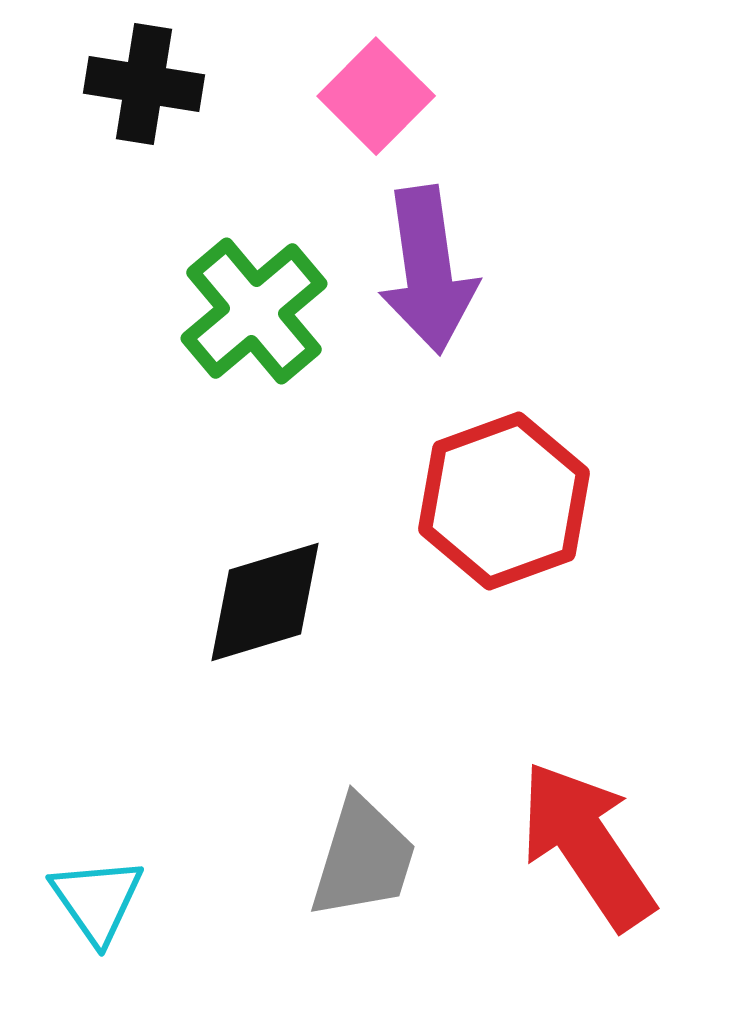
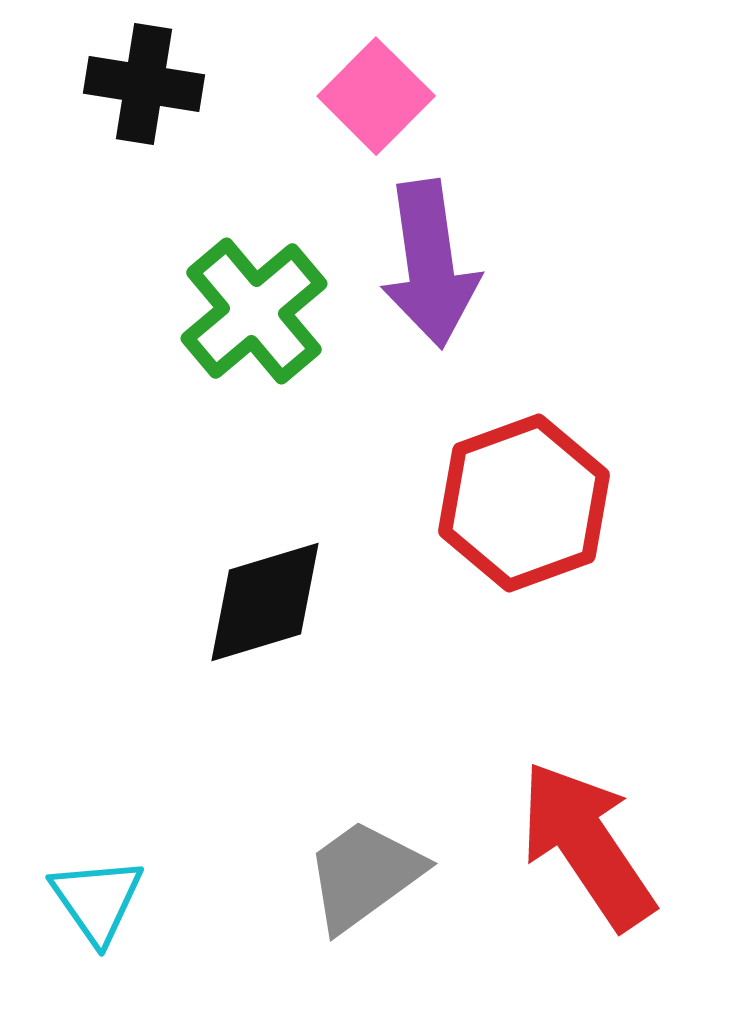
purple arrow: moved 2 px right, 6 px up
red hexagon: moved 20 px right, 2 px down
gray trapezoid: moved 1 px right, 17 px down; rotated 143 degrees counterclockwise
